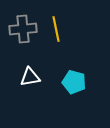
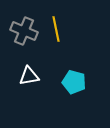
gray cross: moved 1 px right, 2 px down; rotated 28 degrees clockwise
white triangle: moved 1 px left, 1 px up
